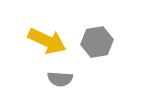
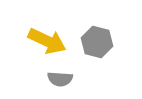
gray hexagon: rotated 24 degrees clockwise
